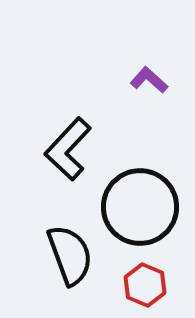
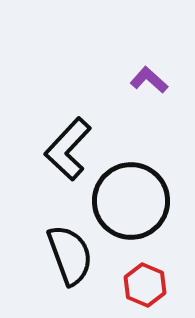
black circle: moved 9 px left, 6 px up
